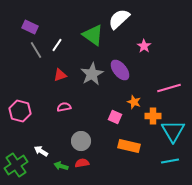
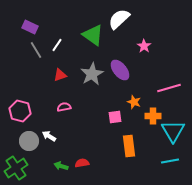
pink square: rotated 32 degrees counterclockwise
gray circle: moved 52 px left
orange rectangle: rotated 70 degrees clockwise
white arrow: moved 8 px right, 15 px up
green cross: moved 3 px down
